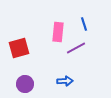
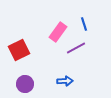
pink rectangle: rotated 30 degrees clockwise
red square: moved 2 px down; rotated 10 degrees counterclockwise
